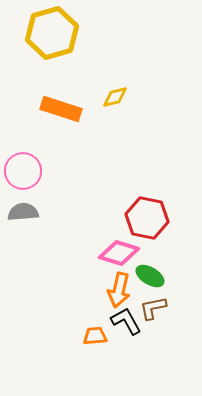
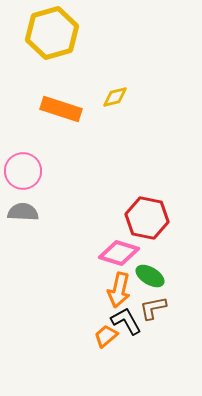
gray semicircle: rotated 8 degrees clockwise
orange trapezoid: moved 11 px right; rotated 35 degrees counterclockwise
